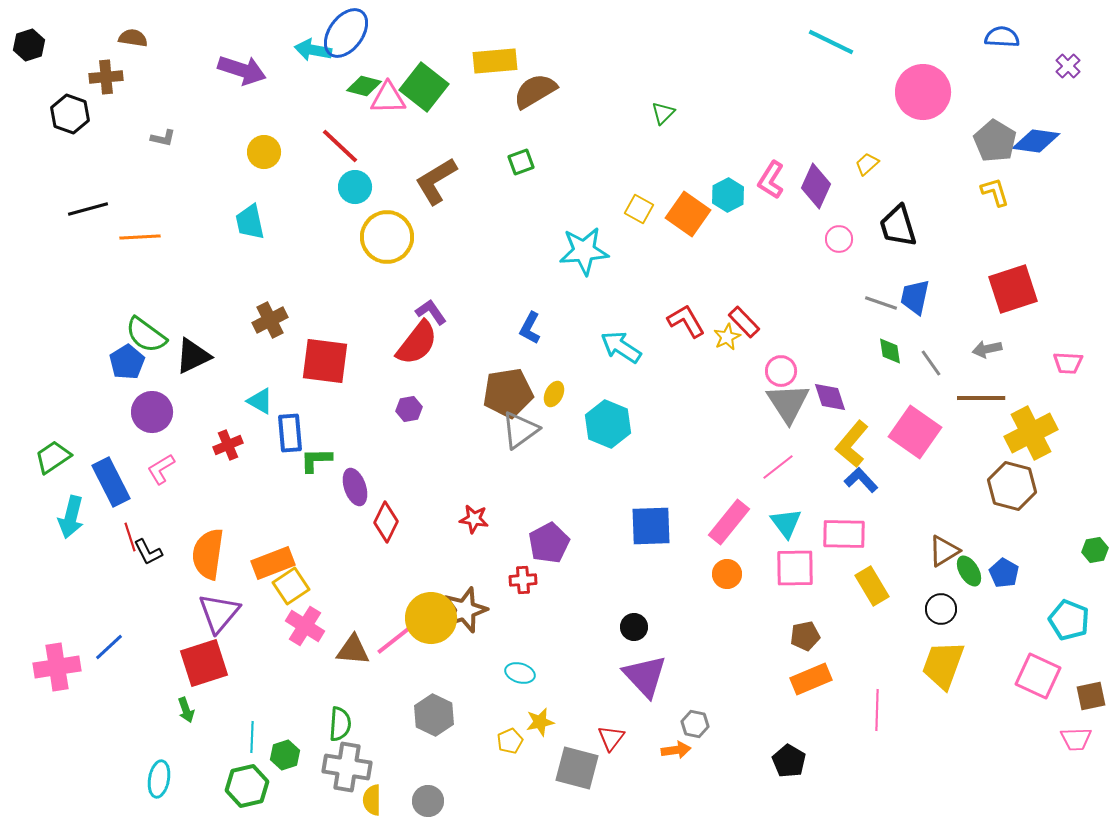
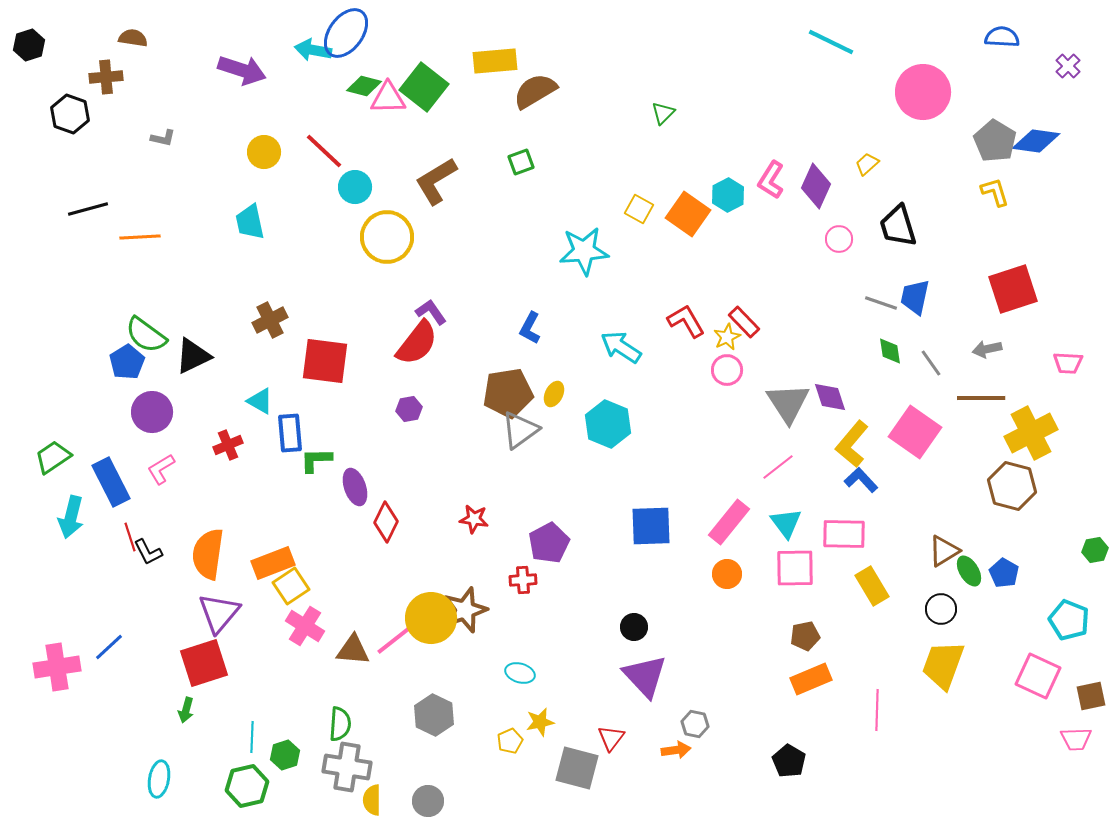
red line at (340, 146): moved 16 px left, 5 px down
pink circle at (781, 371): moved 54 px left, 1 px up
green arrow at (186, 710): rotated 35 degrees clockwise
